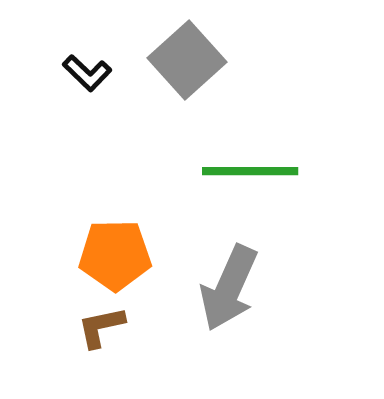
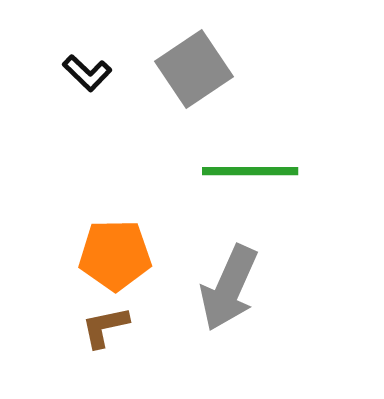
gray square: moved 7 px right, 9 px down; rotated 8 degrees clockwise
brown L-shape: moved 4 px right
